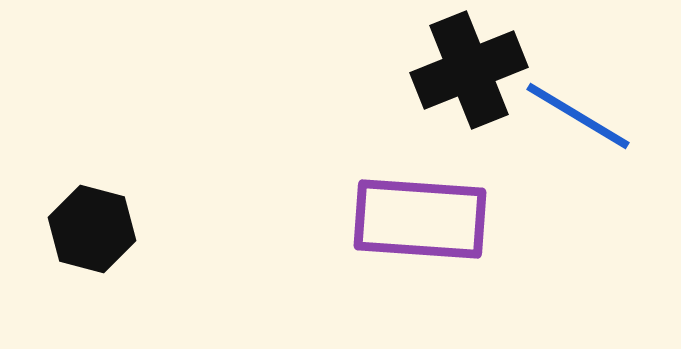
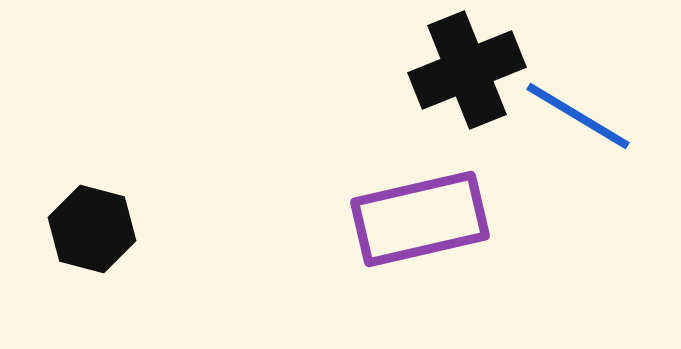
black cross: moved 2 px left
purple rectangle: rotated 17 degrees counterclockwise
